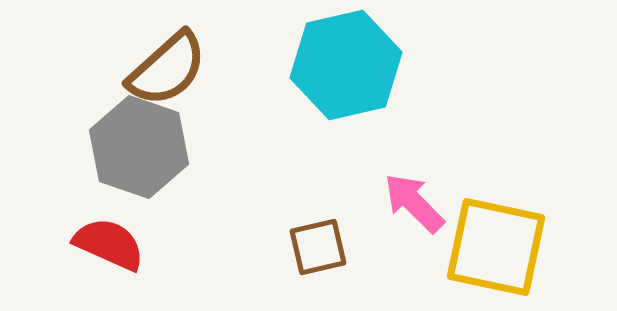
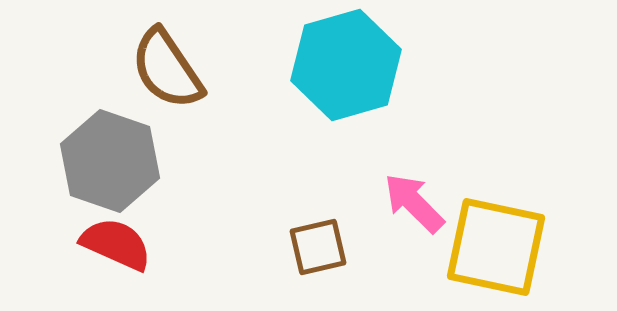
cyan hexagon: rotated 3 degrees counterclockwise
brown semicircle: rotated 98 degrees clockwise
gray hexagon: moved 29 px left, 14 px down
red semicircle: moved 7 px right
